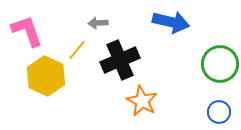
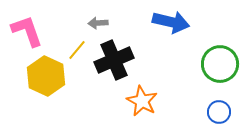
black cross: moved 6 px left
